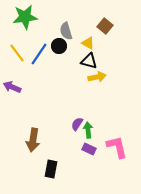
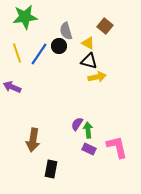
yellow line: rotated 18 degrees clockwise
